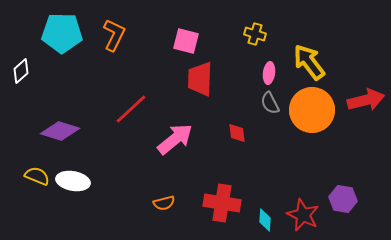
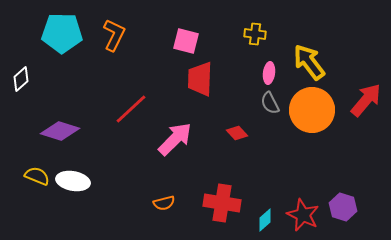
yellow cross: rotated 10 degrees counterclockwise
white diamond: moved 8 px down
red arrow: rotated 36 degrees counterclockwise
red diamond: rotated 35 degrees counterclockwise
pink arrow: rotated 6 degrees counterclockwise
purple hexagon: moved 8 px down; rotated 8 degrees clockwise
cyan diamond: rotated 45 degrees clockwise
